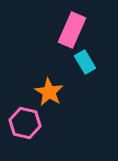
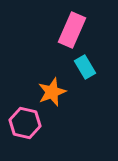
cyan rectangle: moved 5 px down
orange star: moved 3 px right; rotated 20 degrees clockwise
